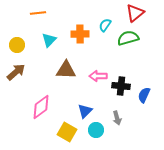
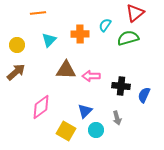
pink arrow: moved 7 px left
yellow square: moved 1 px left, 1 px up
